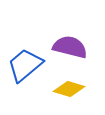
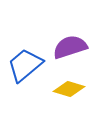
purple semicircle: rotated 32 degrees counterclockwise
